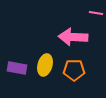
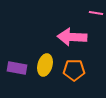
pink arrow: moved 1 px left
